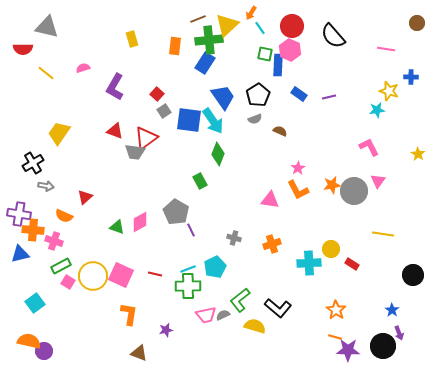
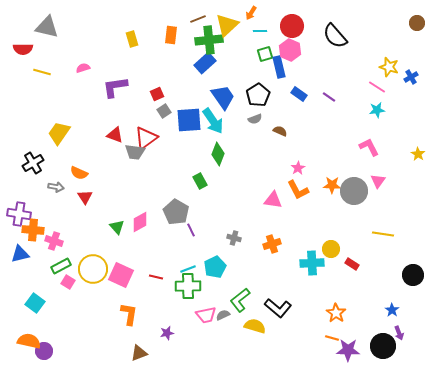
cyan line at (260, 28): moved 3 px down; rotated 56 degrees counterclockwise
black semicircle at (333, 36): moved 2 px right
orange rectangle at (175, 46): moved 4 px left, 11 px up
pink line at (386, 49): moved 9 px left, 38 px down; rotated 24 degrees clockwise
green square at (265, 54): rotated 28 degrees counterclockwise
blue rectangle at (205, 63): rotated 15 degrees clockwise
blue rectangle at (278, 65): moved 1 px right, 2 px down; rotated 15 degrees counterclockwise
yellow line at (46, 73): moved 4 px left, 1 px up; rotated 24 degrees counterclockwise
blue cross at (411, 77): rotated 32 degrees counterclockwise
purple L-shape at (115, 87): rotated 52 degrees clockwise
yellow star at (389, 91): moved 24 px up
red square at (157, 94): rotated 24 degrees clockwise
purple line at (329, 97): rotated 48 degrees clockwise
blue square at (189, 120): rotated 12 degrees counterclockwise
red triangle at (115, 131): moved 4 px down
orange star at (332, 185): rotated 12 degrees clockwise
gray arrow at (46, 186): moved 10 px right, 1 px down
red triangle at (85, 197): rotated 21 degrees counterclockwise
pink triangle at (270, 200): moved 3 px right
orange semicircle at (64, 216): moved 15 px right, 43 px up
green triangle at (117, 227): rotated 28 degrees clockwise
cyan cross at (309, 263): moved 3 px right
red line at (155, 274): moved 1 px right, 3 px down
yellow circle at (93, 276): moved 7 px up
cyan square at (35, 303): rotated 18 degrees counterclockwise
orange star at (336, 310): moved 3 px down
purple star at (166, 330): moved 1 px right, 3 px down
orange line at (335, 337): moved 3 px left, 1 px down
brown triangle at (139, 353): rotated 42 degrees counterclockwise
